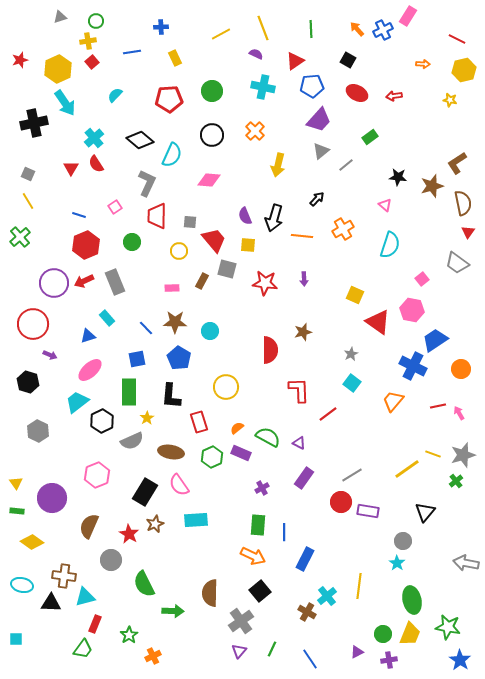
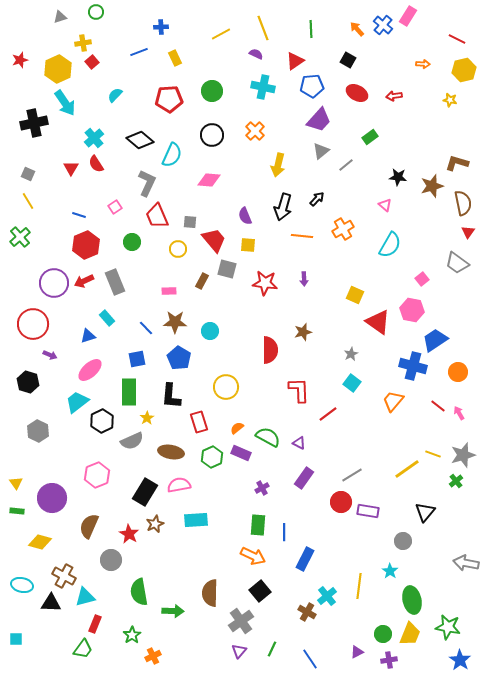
green circle at (96, 21): moved 9 px up
blue cross at (383, 30): moved 5 px up; rotated 24 degrees counterclockwise
yellow cross at (88, 41): moved 5 px left, 2 px down
blue line at (132, 52): moved 7 px right; rotated 12 degrees counterclockwise
brown L-shape at (457, 163): rotated 50 degrees clockwise
red trapezoid at (157, 216): rotated 24 degrees counterclockwise
black arrow at (274, 218): moved 9 px right, 11 px up
cyan semicircle at (390, 245): rotated 12 degrees clockwise
yellow circle at (179, 251): moved 1 px left, 2 px up
pink rectangle at (172, 288): moved 3 px left, 3 px down
blue cross at (413, 366): rotated 12 degrees counterclockwise
orange circle at (461, 369): moved 3 px left, 3 px down
red line at (438, 406): rotated 49 degrees clockwise
pink semicircle at (179, 485): rotated 115 degrees clockwise
yellow diamond at (32, 542): moved 8 px right; rotated 20 degrees counterclockwise
cyan star at (397, 563): moved 7 px left, 8 px down
brown cross at (64, 576): rotated 20 degrees clockwise
green semicircle at (144, 584): moved 5 px left, 8 px down; rotated 16 degrees clockwise
green star at (129, 635): moved 3 px right
